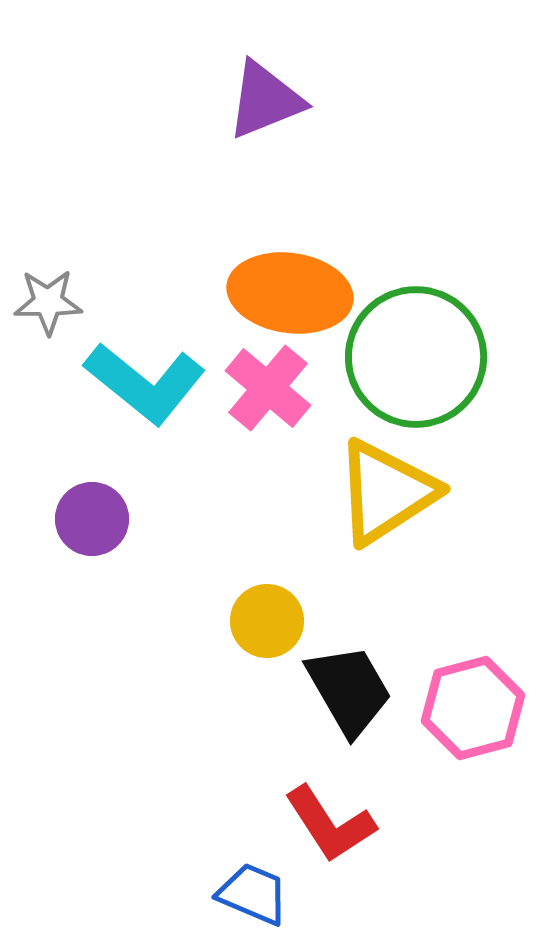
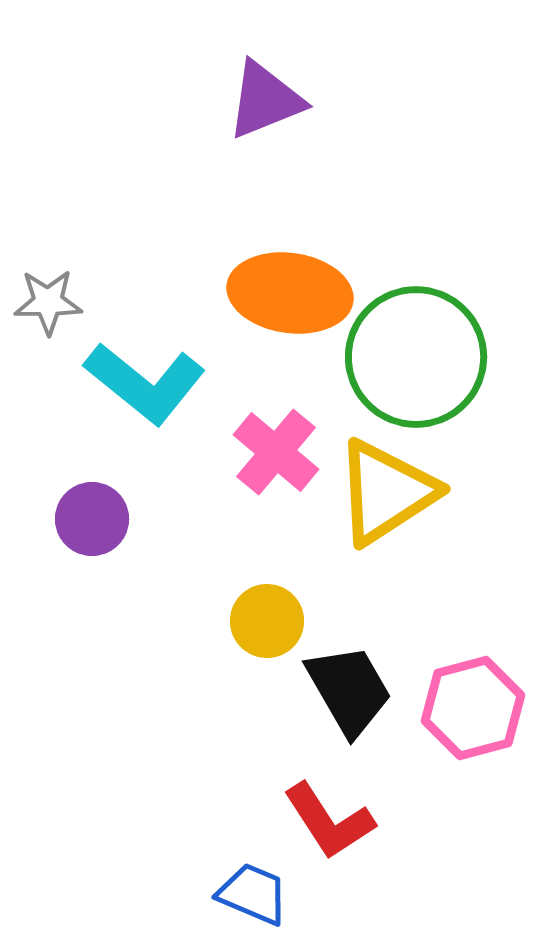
pink cross: moved 8 px right, 64 px down
red L-shape: moved 1 px left, 3 px up
